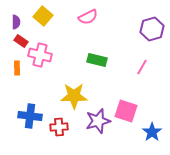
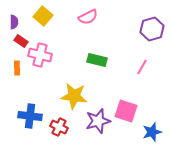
purple semicircle: moved 2 px left
yellow star: rotated 8 degrees clockwise
red cross: rotated 30 degrees clockwise
blue star: rotated 18 degrees clockwise
